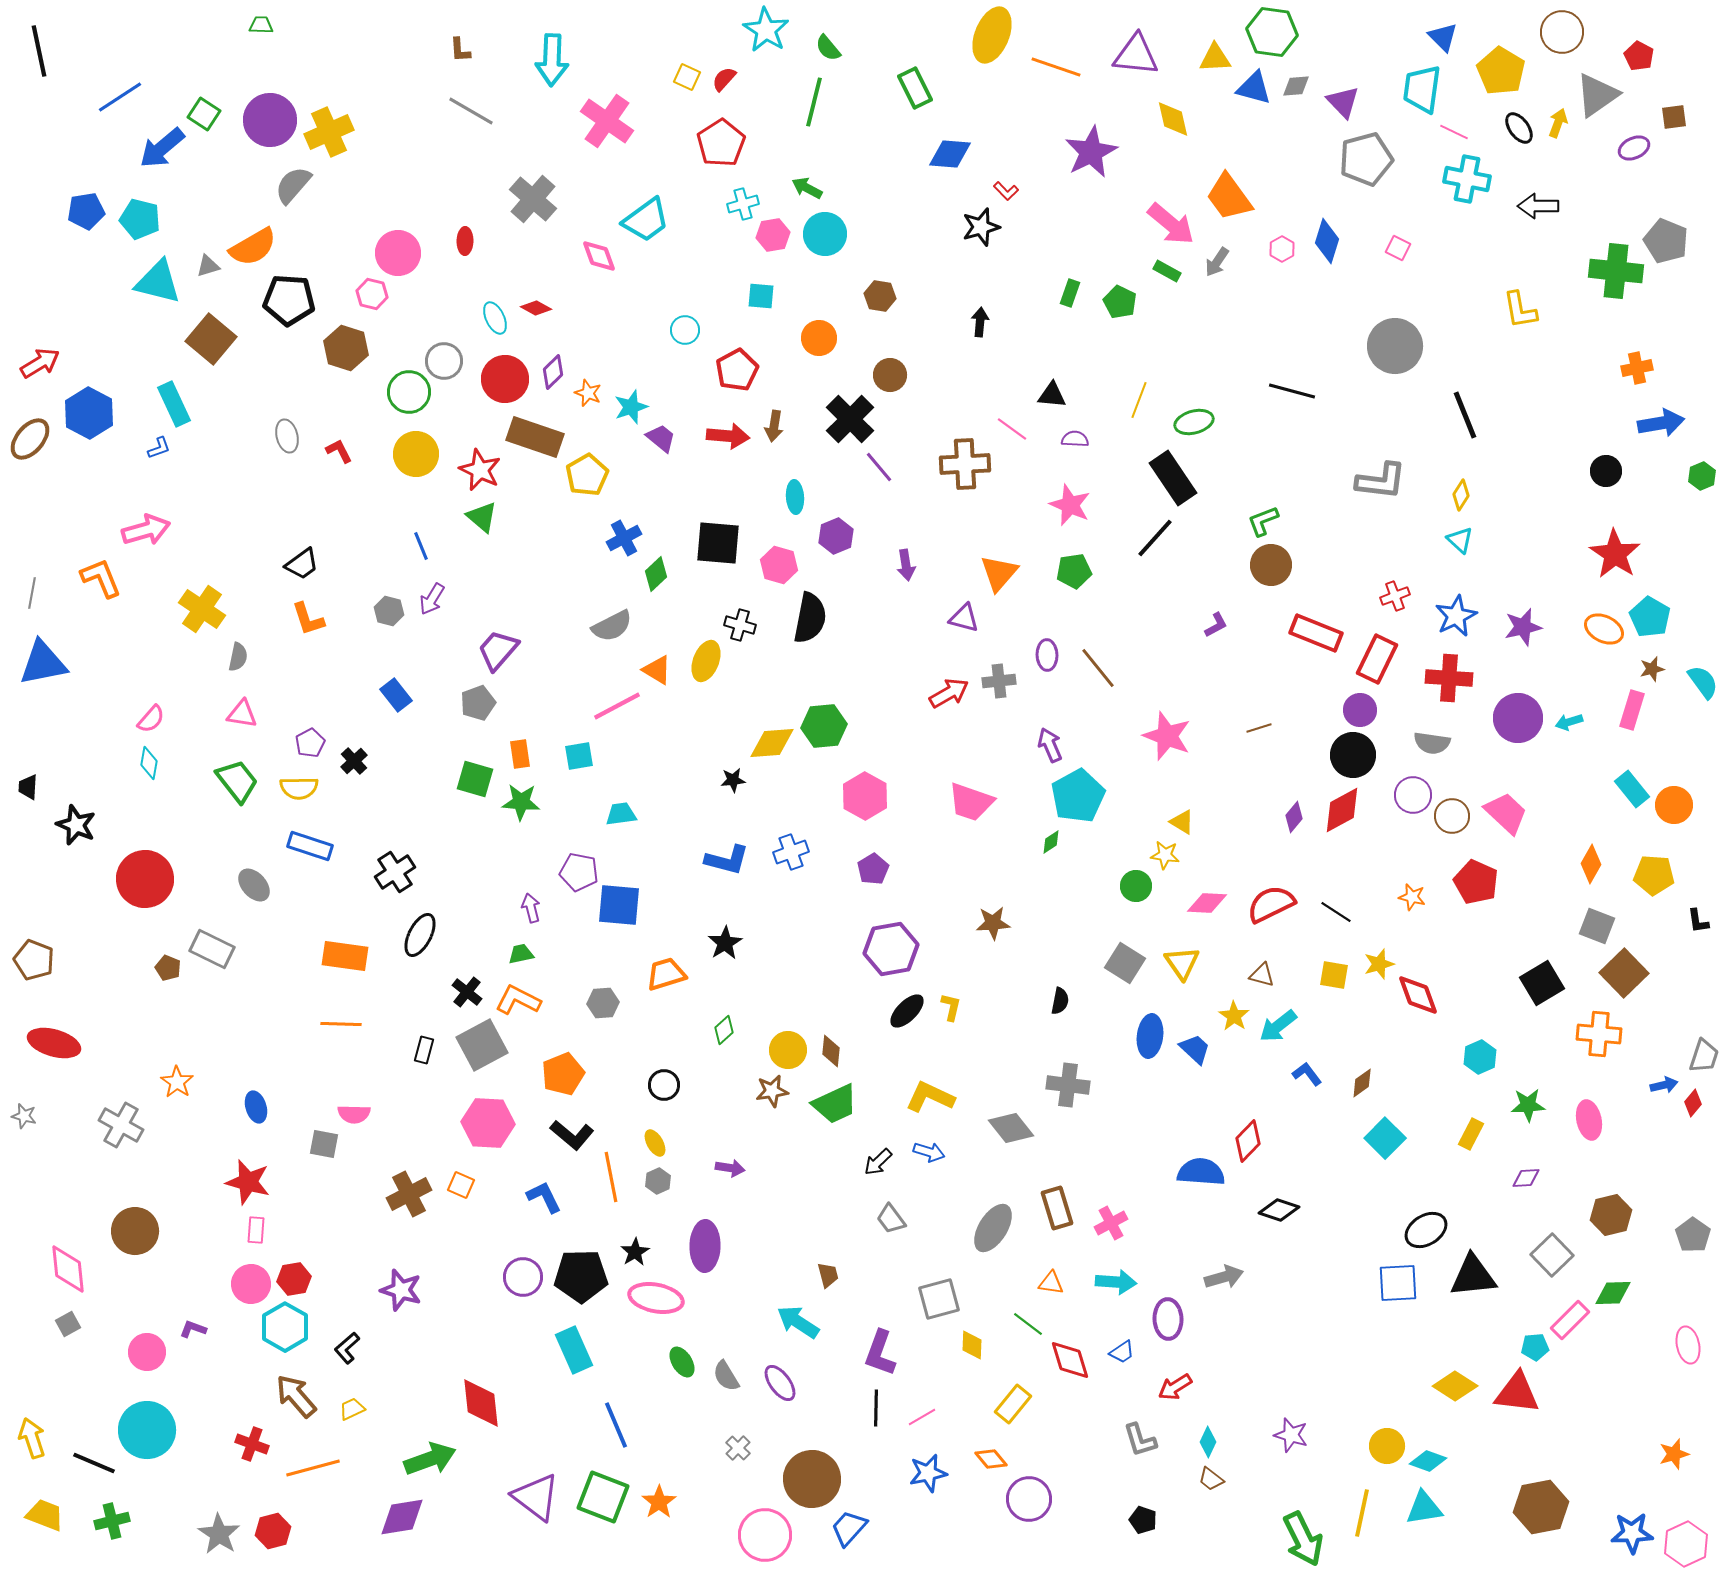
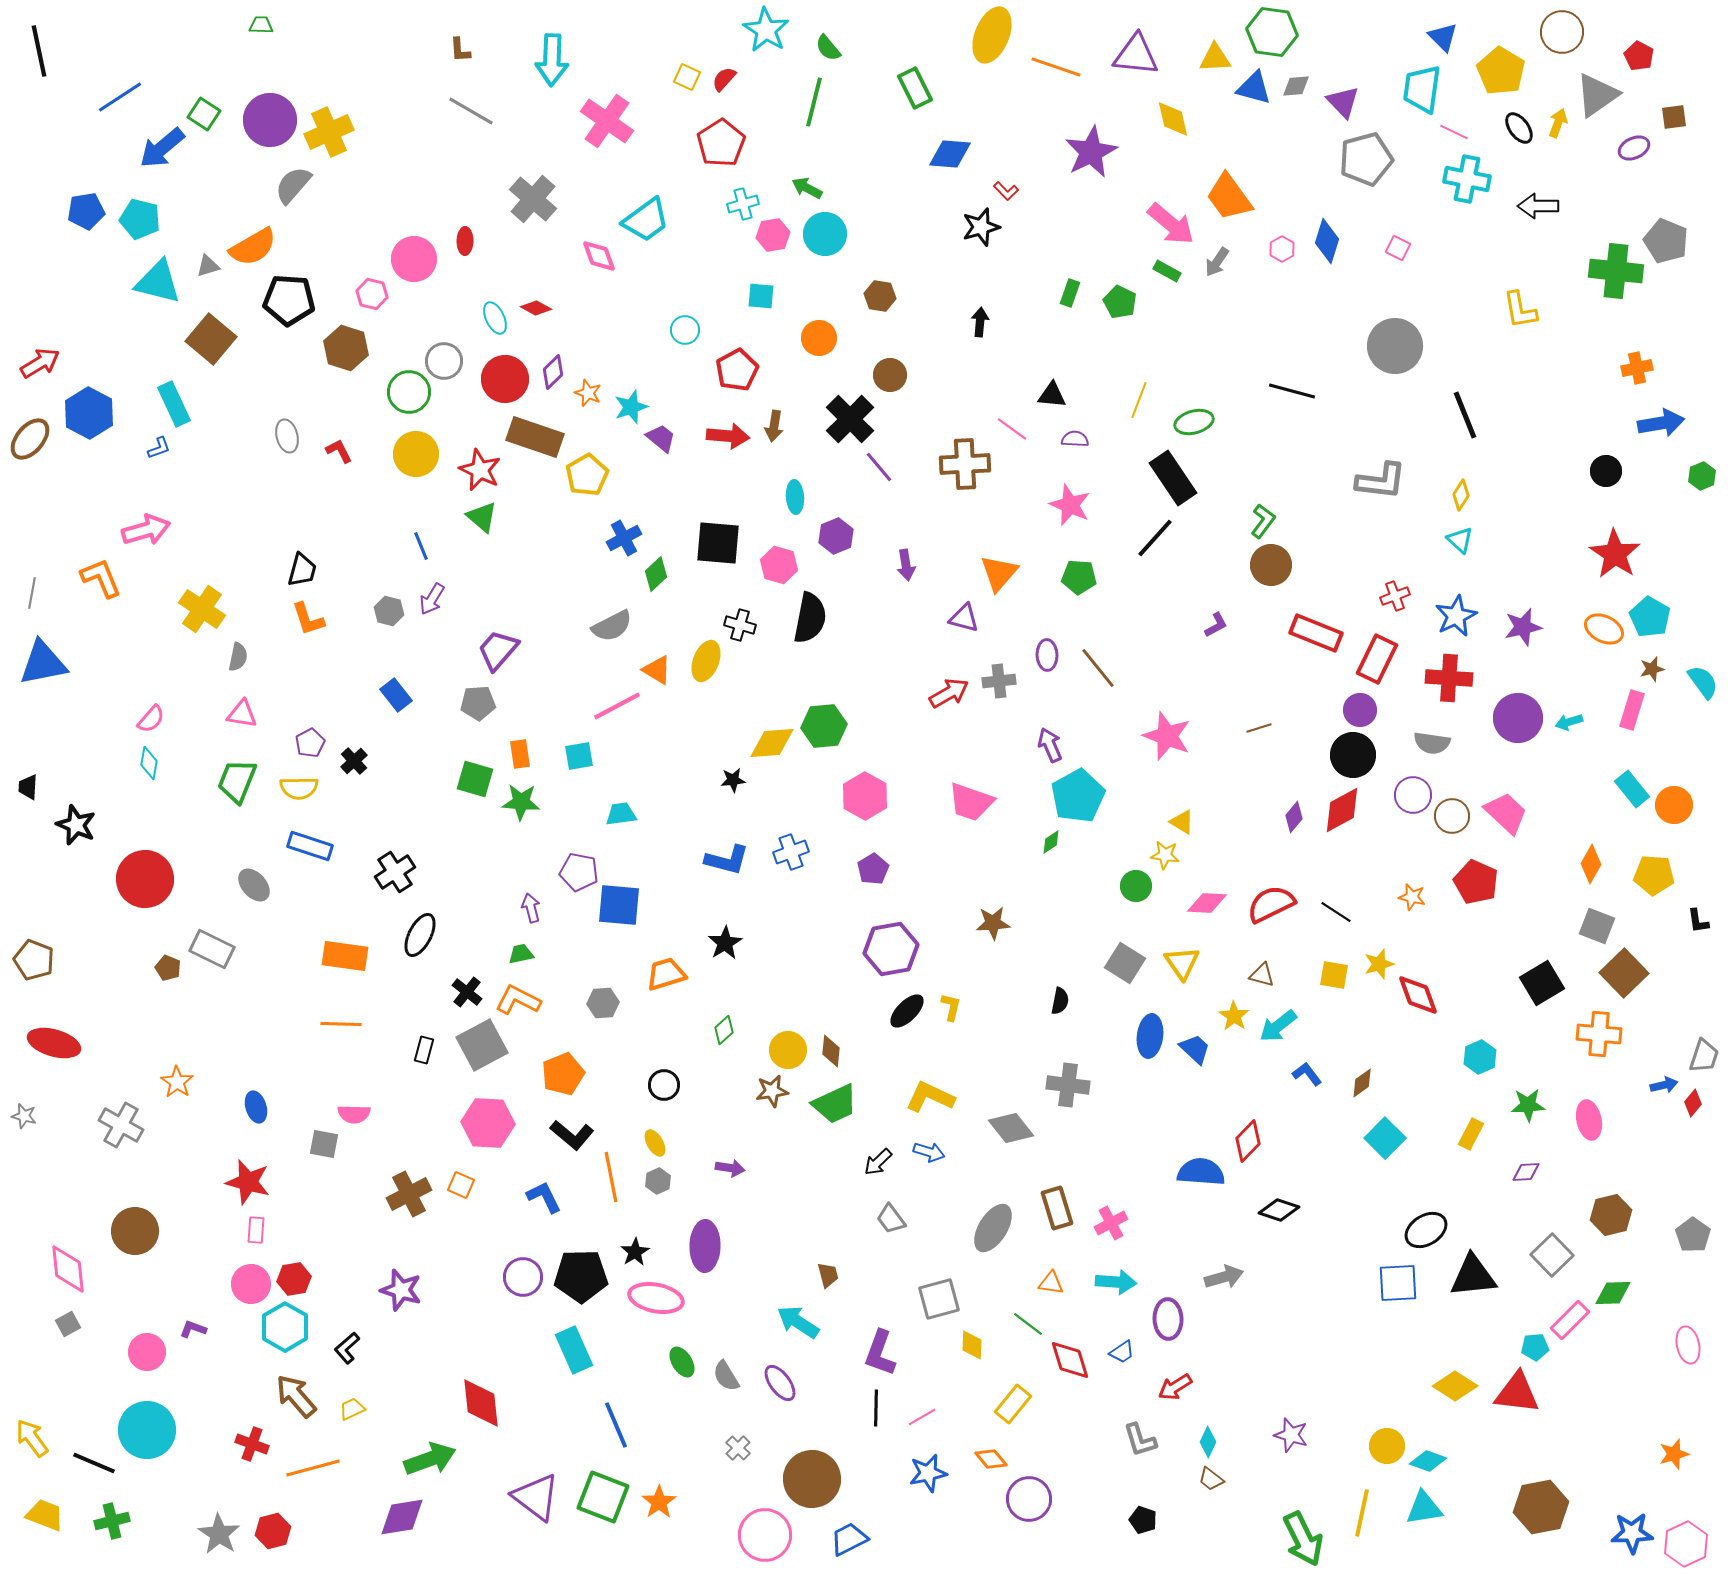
pink circle at (398, 253): moved 16 px right, 6 px down
green L-shape at (1263, 521): rotated 148 degrees clockwise
black trapezoid at (302, 564): moved 6 px down; rotated 39 degrees counterclockwise
green pentagon at (1074, 571): moved 5 px right, 6 px down; rotated 12 degrees clockwise
gray pentagon at (478, 703): rotated 16 degrees clockwise
green trapezoid at (237, 781): rotated 120 degrees counterclockwise
purple diamond at (1526, 1178): moved 6 px up
yellow arrow at (32, 1438): rotated 18 degrees counterclockwise
blue trapezoid at (849, 1528): moved 11 px down; rotated 21 degrees clockwise
